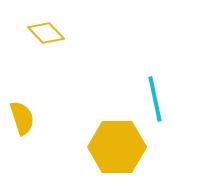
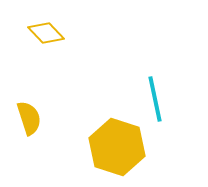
yellow semicircle: moved 7 px right
yellow hexagon: rotated 18 degrees clockwise
